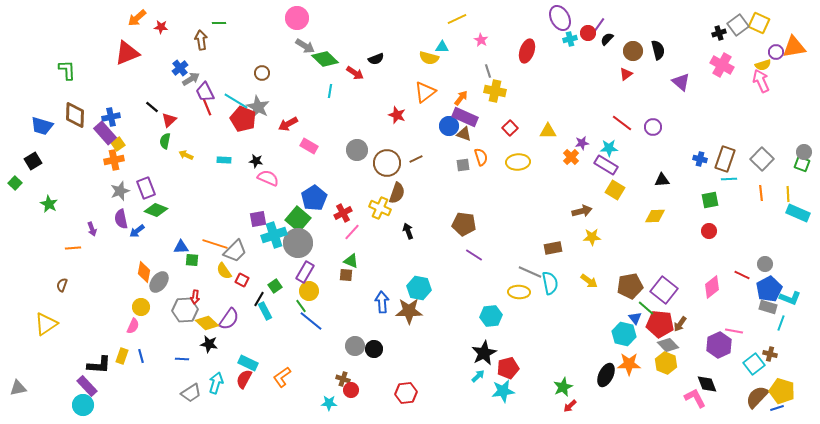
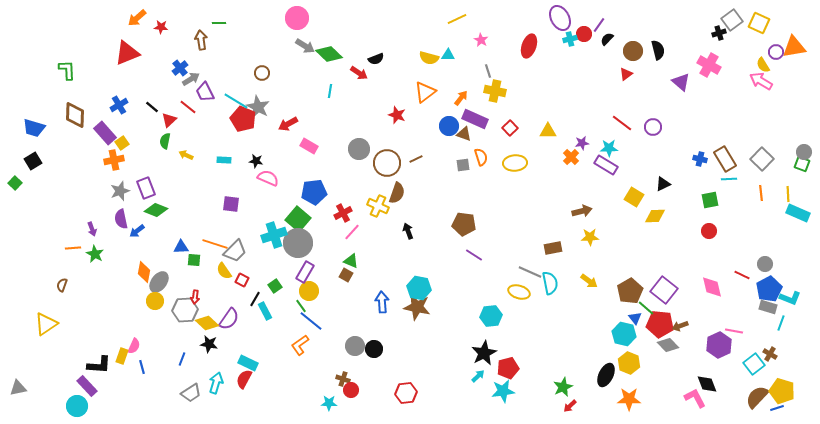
gray square at (738, 25): moved 6 px left, 5 px up
red circle at (588, 33): moved 4 px left, 1 px down
cyan triangle at (442, 47): moved 6 px right, 8 px down
red ellipse at (527, 51): moved 2 px right, 5 px up
green diamond at (325, 59): moved 4 px right, 5 px up
pink cross at (722, 65): moved 13 px left
yellow semicircle at (763, 65): rotated 77 degrees clockwise
red arrow at (355, 73): moved 4 px right
pink arrow at (761, 81): rotated 35 degrees counterclockwise
red line at (207, 107): moved 19 px left; rotated 30 degrees counterclockwise
blue cross at (111, 117): moved 8 px right, 12 px up; rotated 18 degrees counterclockwise
purple rectangle at (465, 117): moved 10 px right, 2 px down
blue trapezoid at (42, 126): moved 8 px left, 2 px down
yellow square at (118, 144): moved 4 px right, 1 px up
gray circle at (357, 150): moved 2 px right, 1 px up
brown rectangle at (725, 159): rotated 50 degrees counterclockwise
yellow ellipse at (518, 162): moved 3 px left, 1 px down
black triangle at (662, 180): moved 1 px right, 4 px down; rotated 21 degrees counterclockwise
yellow square at (615, 190): moved 19 px right, 7 px down
blue pentagon at (314, 198): moved 6 px up; rotated 25 degrees clockwise
green star at (49, 204): moved 46 px right, 50 px down
yellow cross at (380, 208): moved 2 px left, 2 px up
purple square at (258, 219): moved 27 px left, 15 px up; rotated 18 degrees clockwise
yellow star at (592, 237): moved 2 px left
green square at (192, 260): moved 2 px right
brown square at (346, 275): rotated 24 degrees clockwise
brown pentagon at (630, 286): moved 5 px down; rotated 20 degrees counterclockwise
pink diamond at (712, 287): rotated 65 degrees counterclockwise
yellow ellipse at (519, 292): rotated 15 degrees clockwise
black line at (259, 299): moved 4 px left
yellow circle at (141, 307): moved 14 px right, 6 px up
brown star at (409, 311): moved 8 px right, 4 px up; rotated 12 degrees clockwise
brown arrow at (680, 324): moved 2 px down; rotated 35 degrees clockwise
pink semicircle at (133, 326): moved 1 px right, 20 px down
brown cross at (770, 354): rotated 16 degrees clockwise
blue line at (141, 356): moved 1 px right, 11 px down
blue line at (182, 359): rotated 72 degrees counterclockwise
yellow hexagon at (666, 363): moved 37 px left
orange star at (629, 364): moved 35 px down
orange L-shape at (282, 377): moved 18 px right, 32 px up
cyan circle at (83, 405): moved 6 px left, 1 px down
